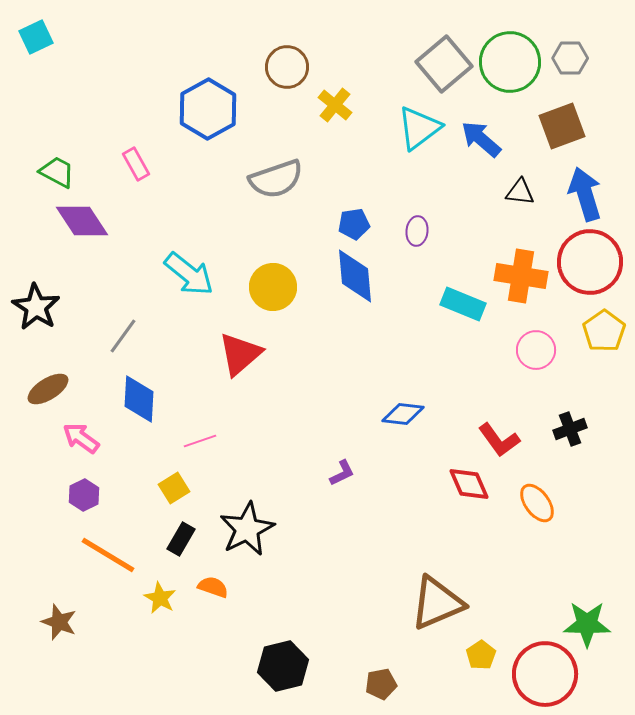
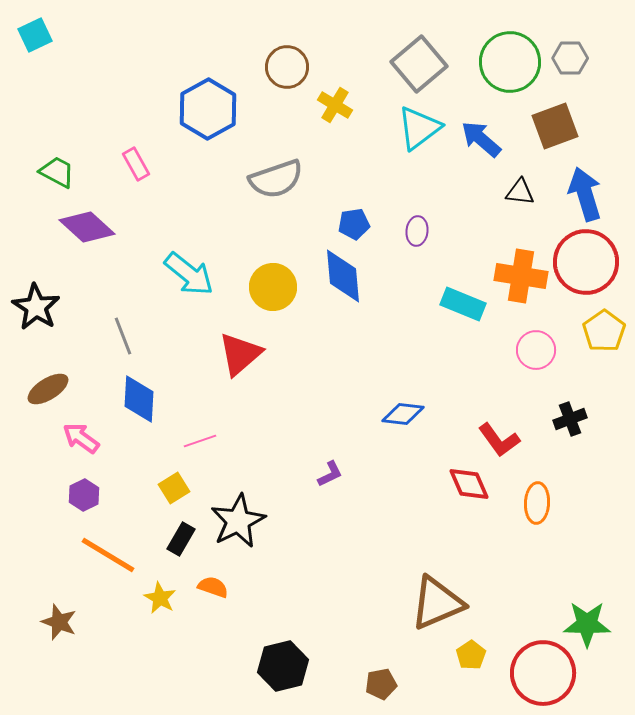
cyan square at (36, 37): moved 1 px left, 2 px up
gray square at (444, 64): moved 25 px left
yellow cross at (335, 105): rotated 8 degrees counterclockwise
brown square at (562, 126): moved 7 px left
purple diamond at (82, 221): moved 5 px right, 6 px down; rotated 14 degrees counterclockwise
red circle at (590, 262): moved 4 px left
blue diamond at (355, 276): moved 12 px left
gray line at (123, 336): rotated 57 degrees counterclockwise
black cross at (570, 429): moved 10 px up
purple L-shape at (342, 473): moved 12 px left, 1 px down
orange ellipse at (537, 503): rotated 39 degrees clockwise
black star at (247, 529): moved 9 px left, 8 px up
yellow pentagon at (481, 655): moved 10 px left
red circle at (545, 674): moved 2 px left, 1 px up
